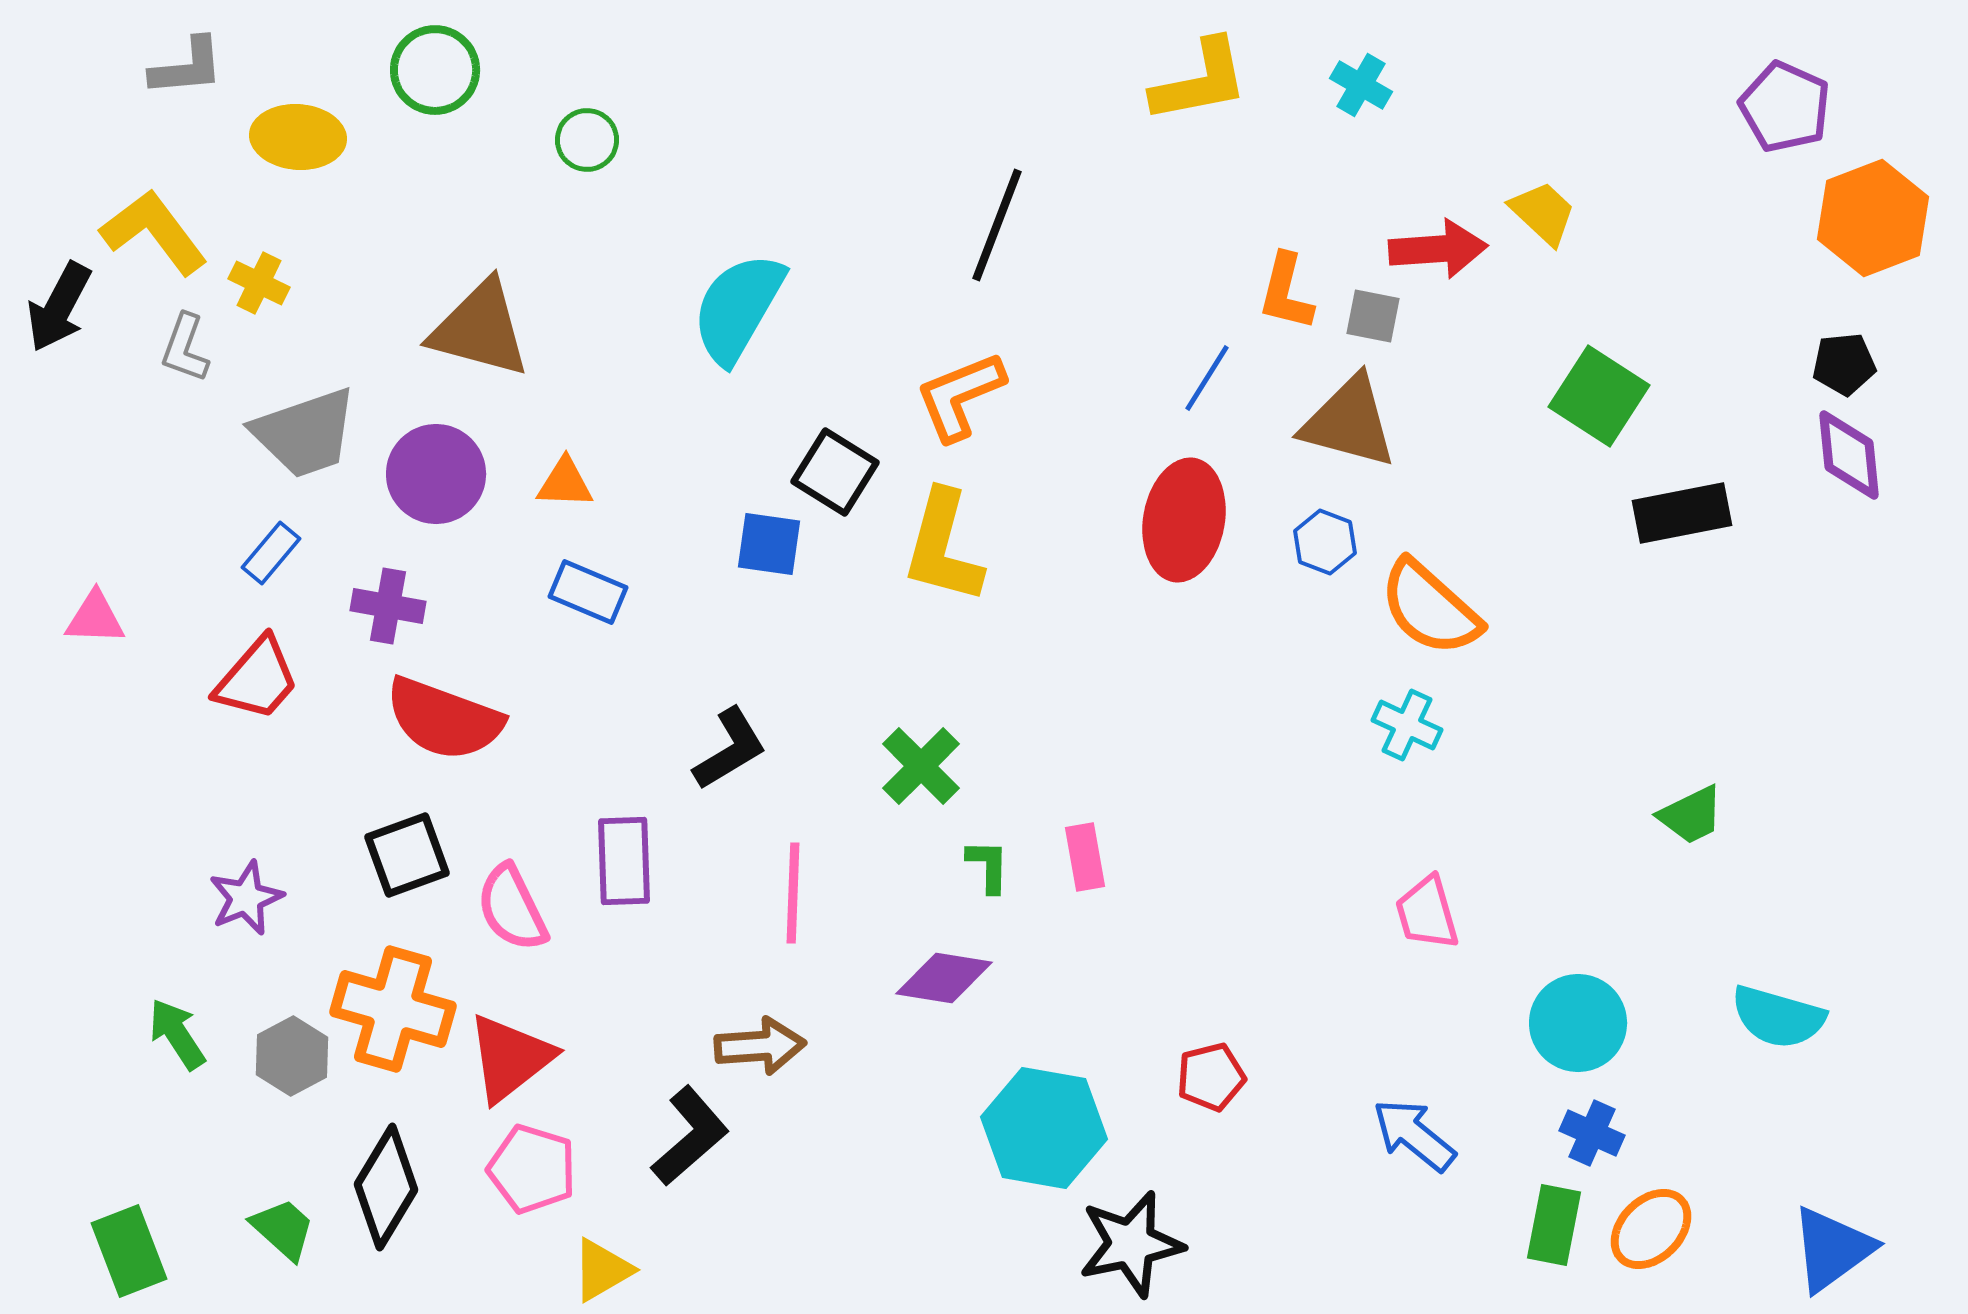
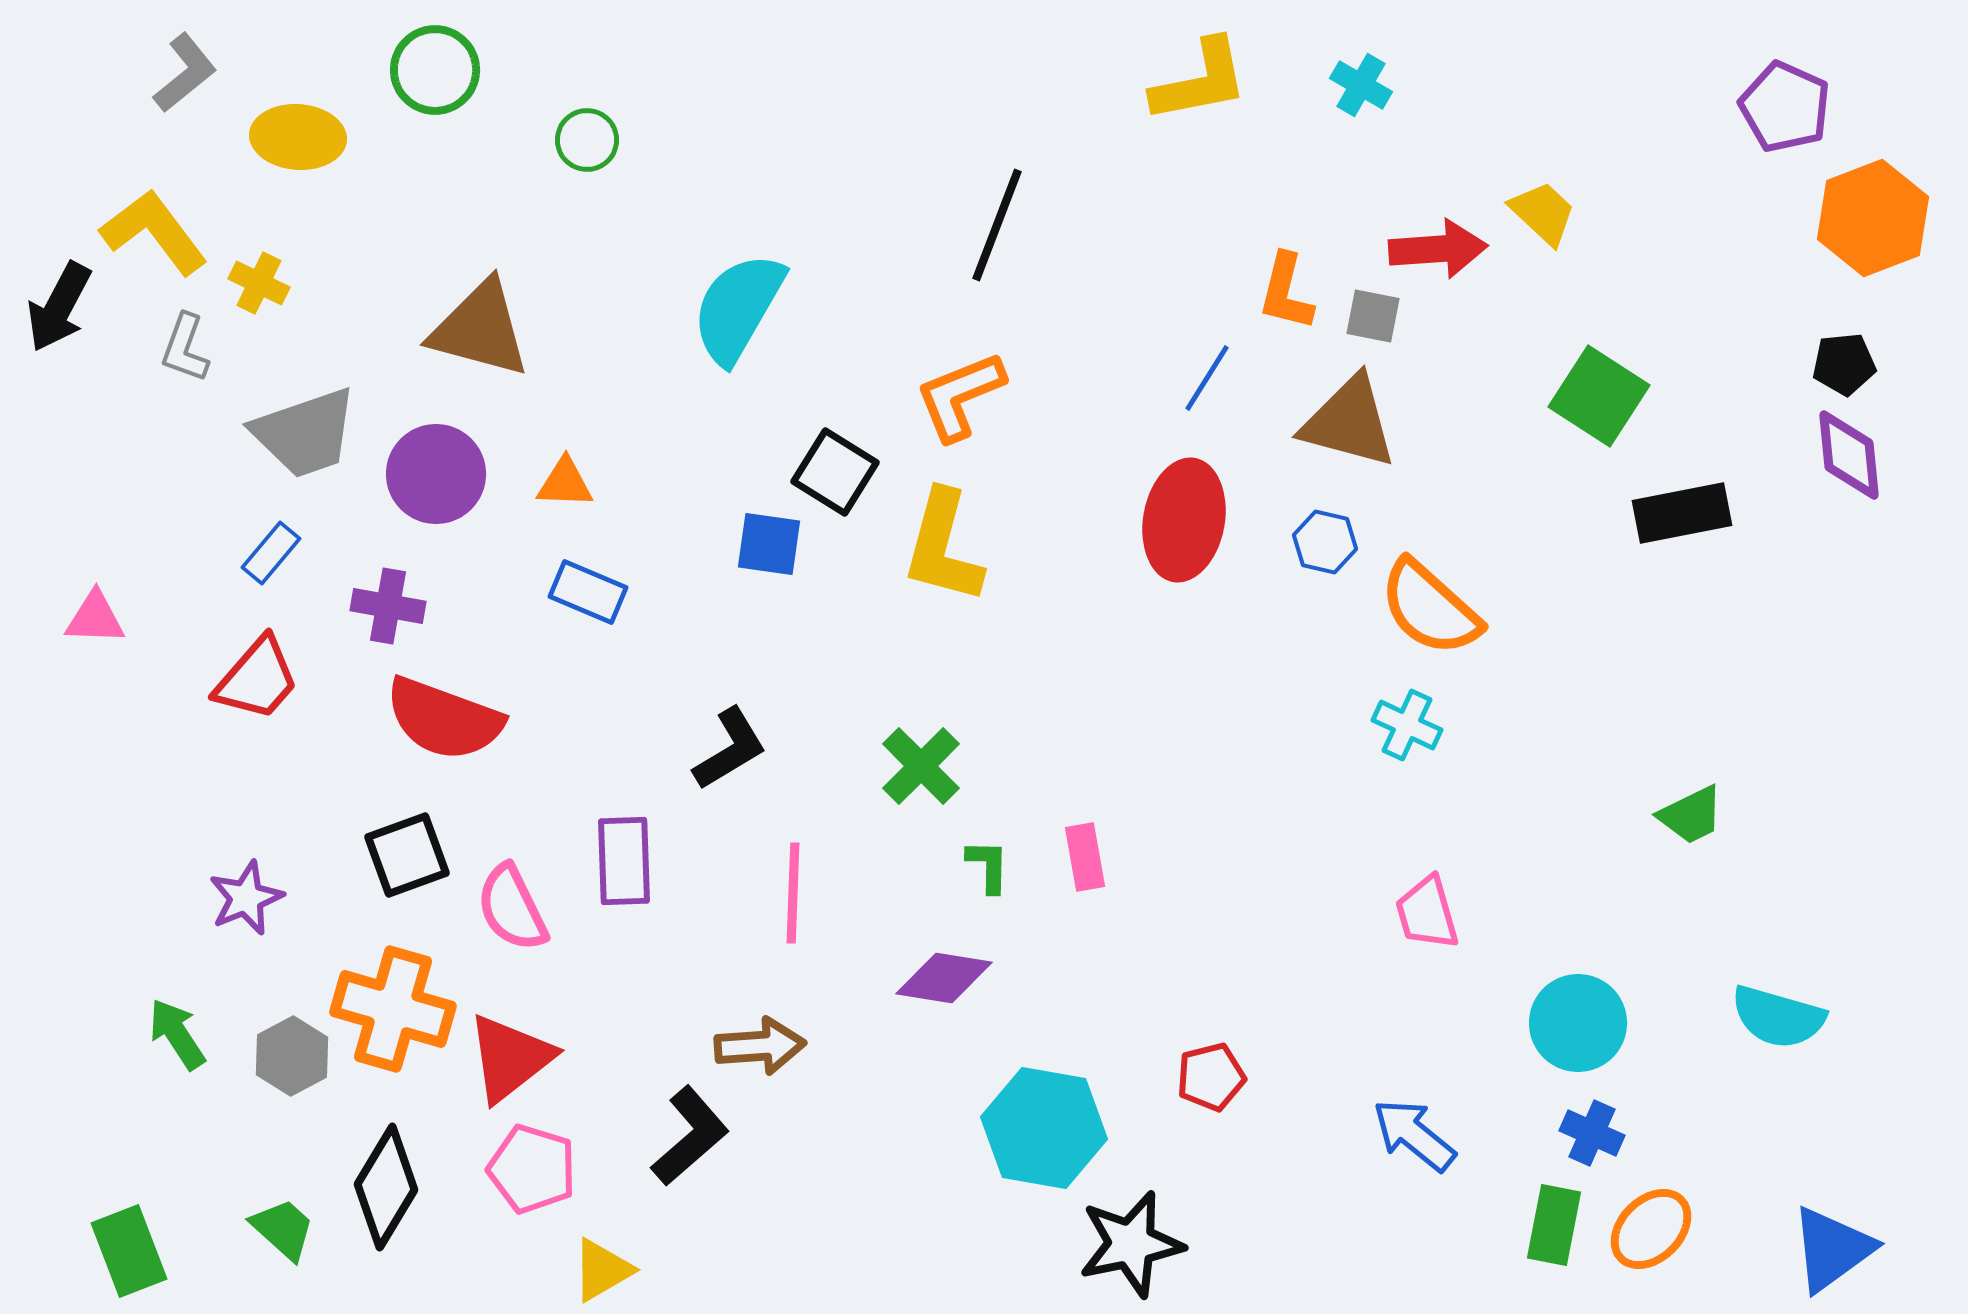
gray L-shape at (187, 67): moved 2 px left, 6 px down; rotated 34 degrees counterclockwise
blue hexagon at (1325, 542): rotated 8 degrees counterclockwise
